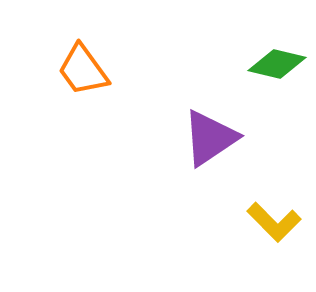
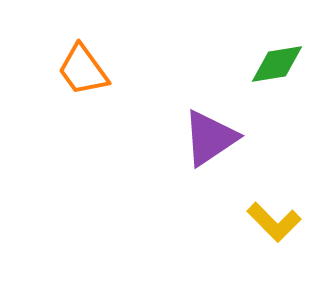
green diamond: rotated 22 degrees counterclockwise
